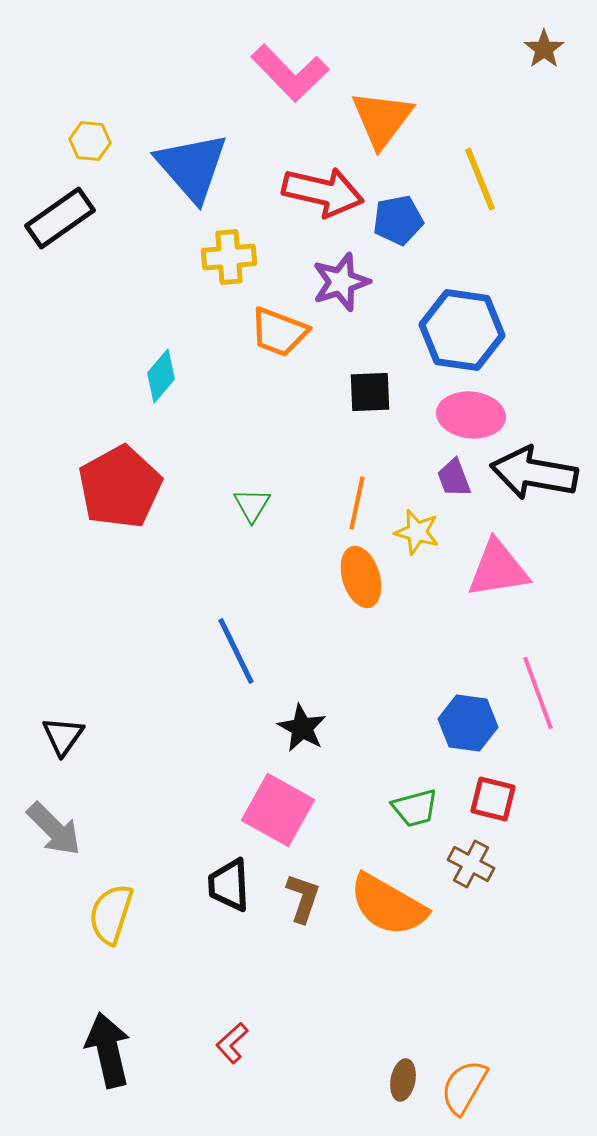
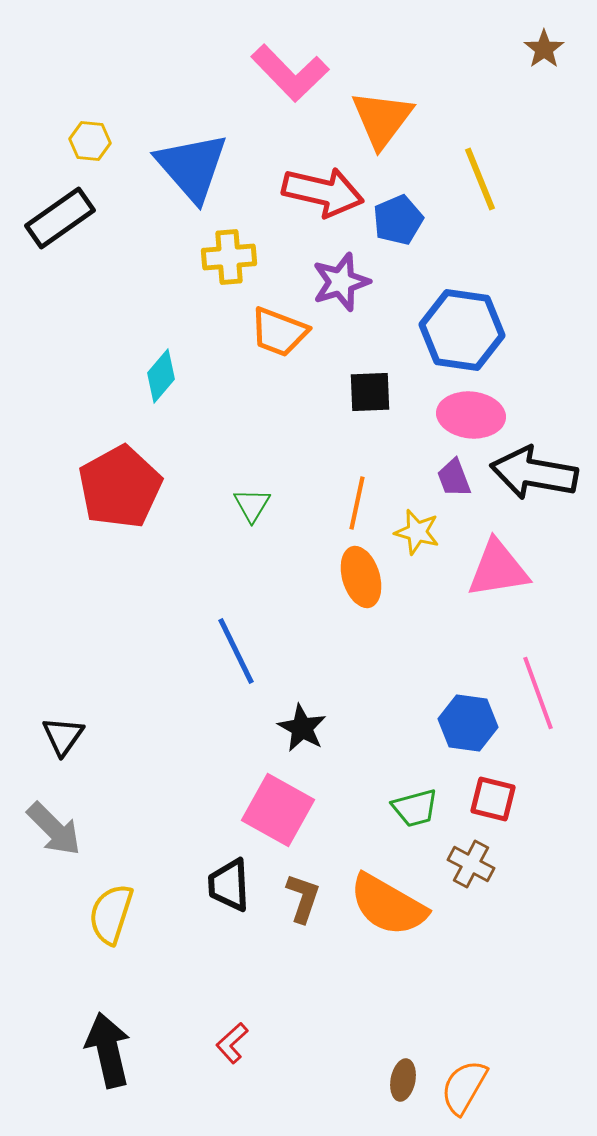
blue pentagon at (398, 220): rotated 12 degrees counterclockwise
